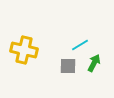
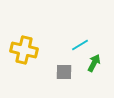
gray square: moved 4 px left, 6 px down
